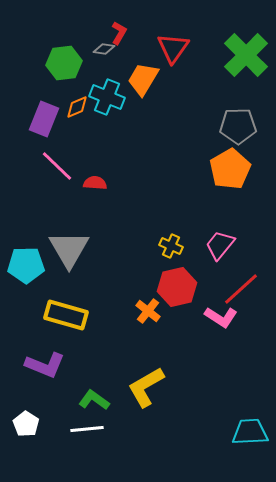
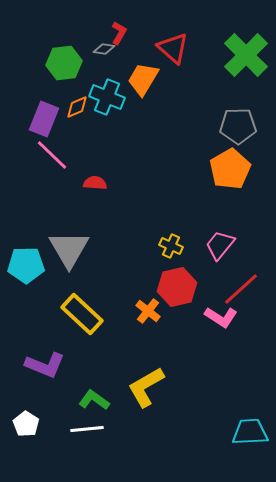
red triangle: rotated 24 degrees counterclockwise
pink line: moved 5 px left, 11 px up
yellow rectangle: moved 16 px right, 1 px up; rotated 27 degrees clockwise
